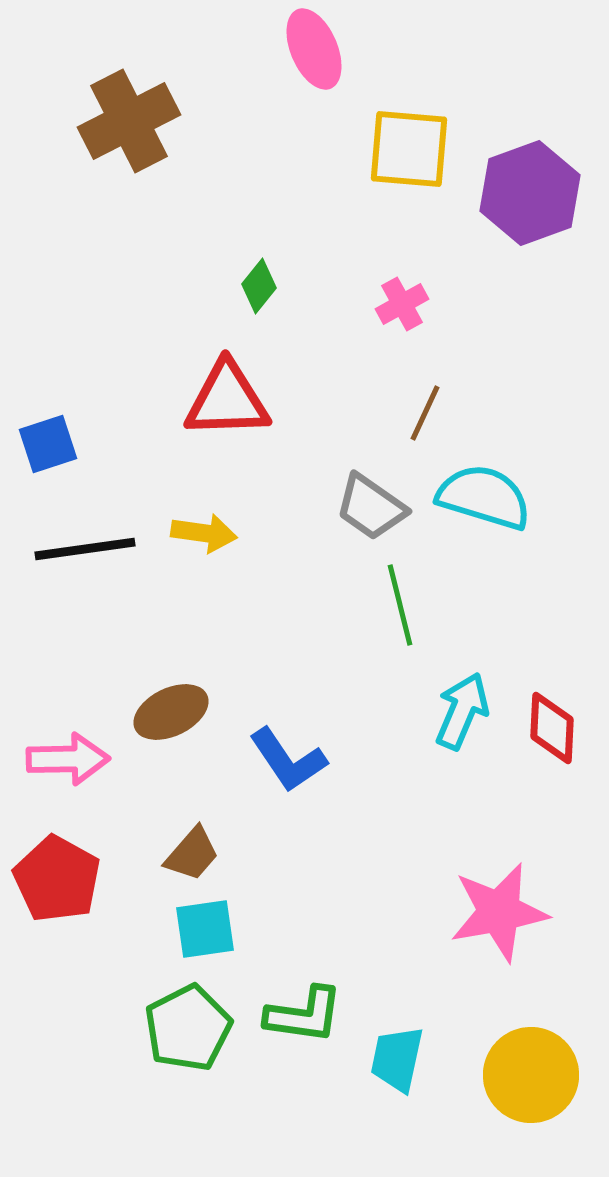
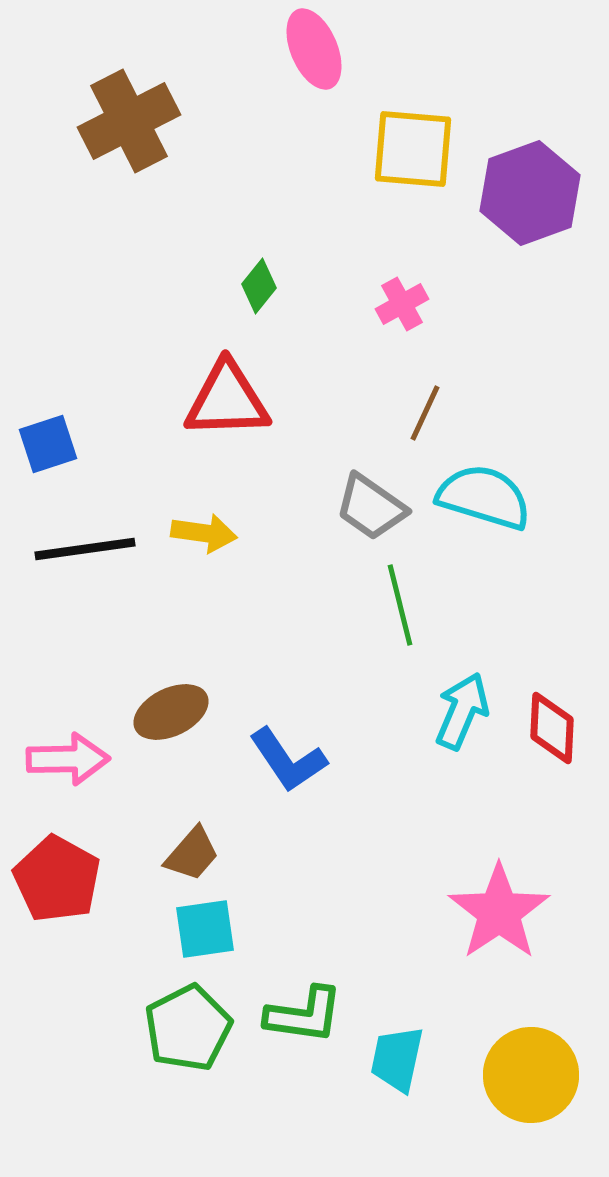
yellow square: moved 4 px right
pink star: rotated 24 degrees counterclockwise
